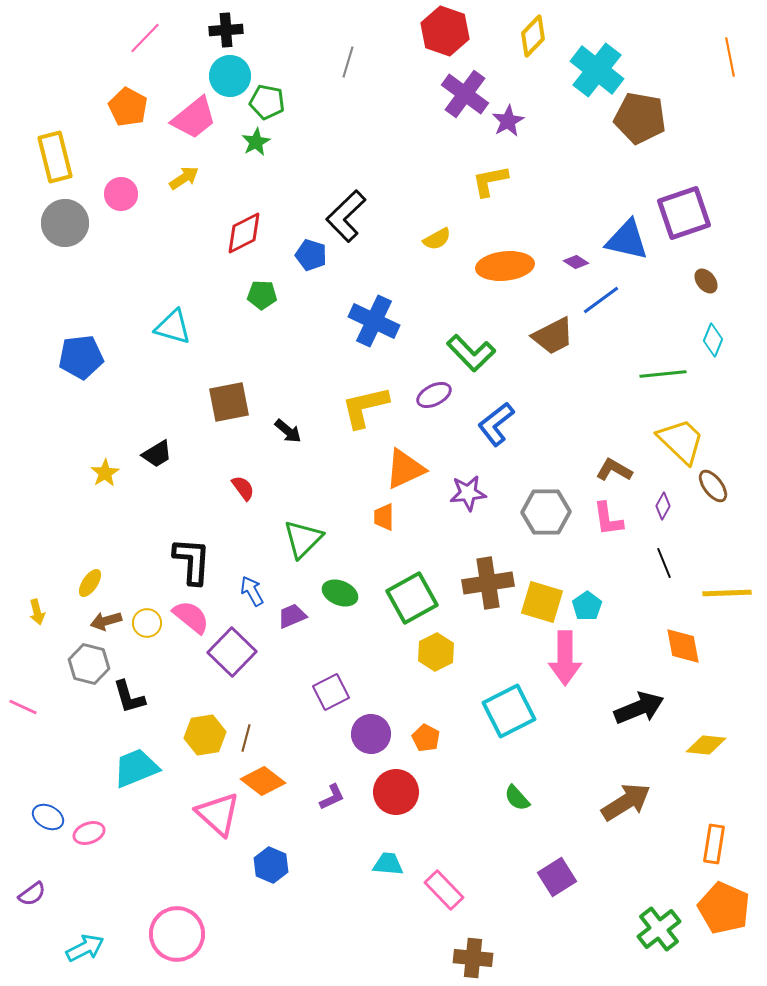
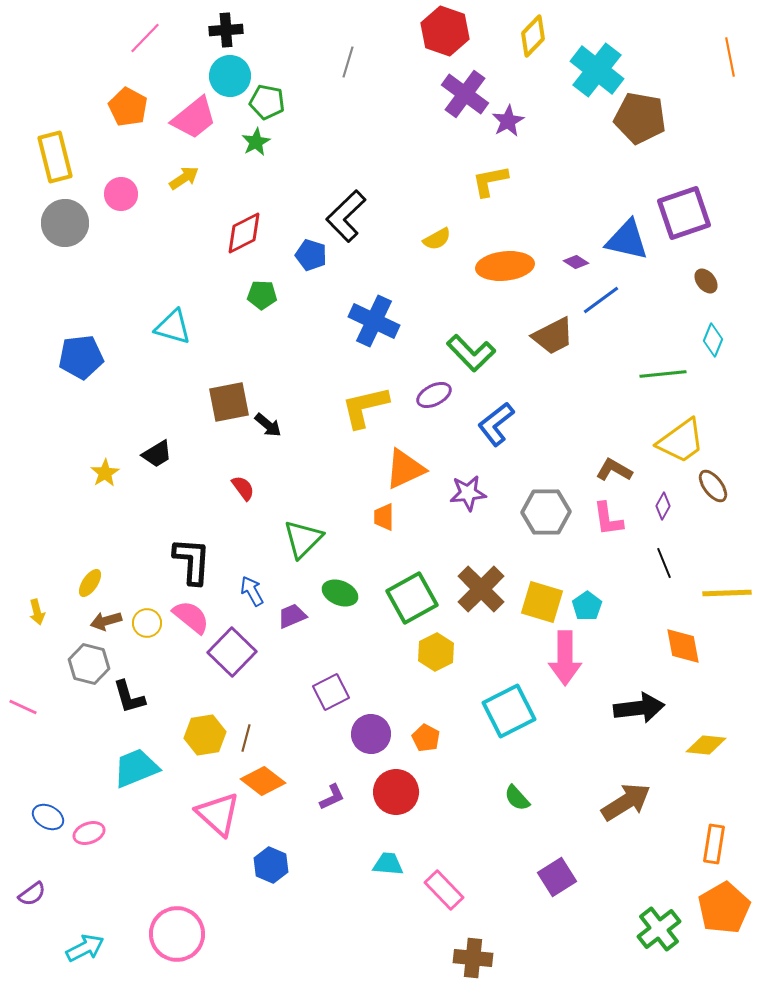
black arrow at (288, 431): moved 20 px left, 6 px up
yellow trapezoid at (681, 441): rotated 100 degrees clockwise
brown cross at (488, 583): moved 7 px left, 6 px down; rotated 36 degrees counterclockwise
black arrow at (639, 708): rotated 15 degrees clockwise
orange pentagon at (724, 908): rotated 18 degrees clockwise
